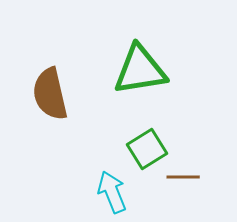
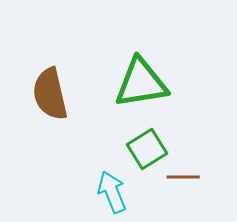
green triangle: moved 1 px right, 13 px down
